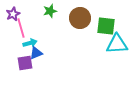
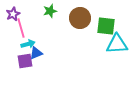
cyan arrow: moved 2 px left, 1 px down
purple square: moved 2 px up
